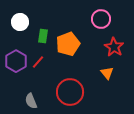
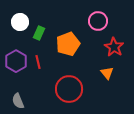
pink circle: moved 3 px left, 2 px down
green rectangle: moved 4 px left, 3 px up; rotated 16 degrees clockwise
red line: rotated 56 degrees counterclockwise
red circle: moved 1 px left, 3 px up
gray semicircle: moved 13 px left
